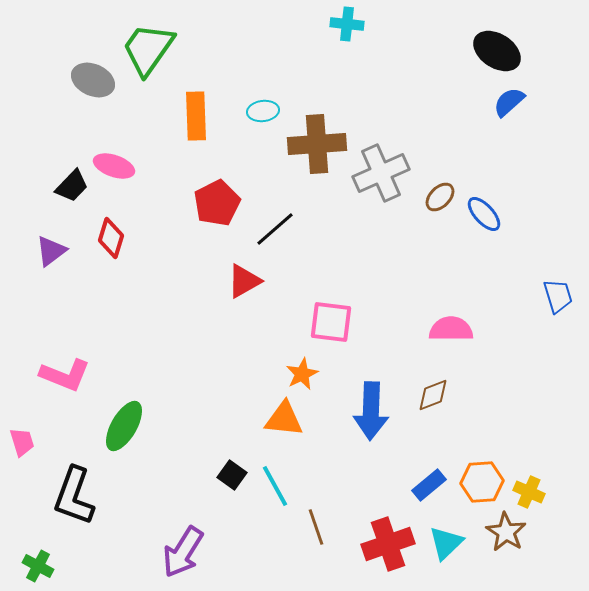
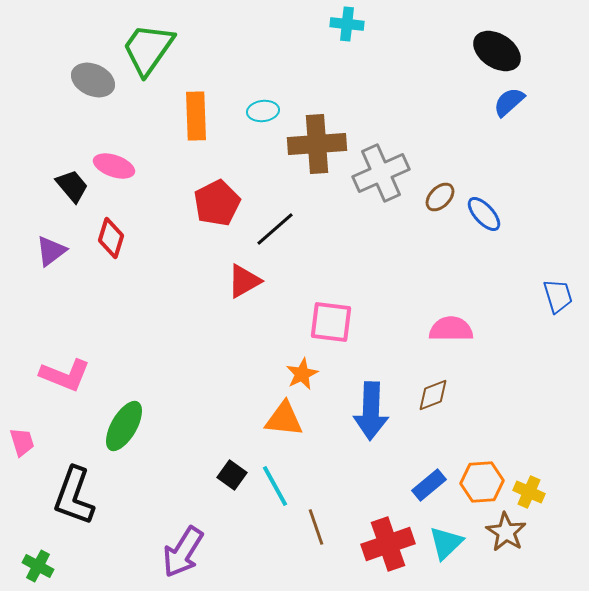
black trapezoid: rotated 84 degrees counterclockwise
